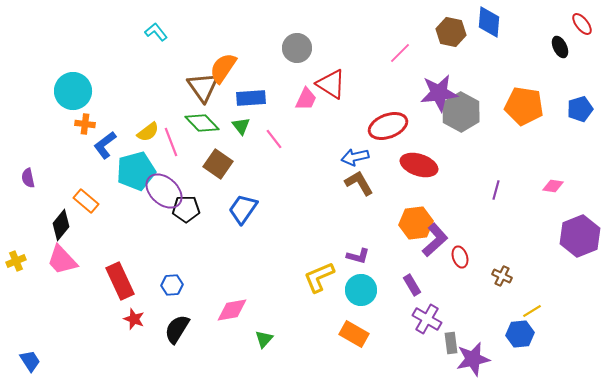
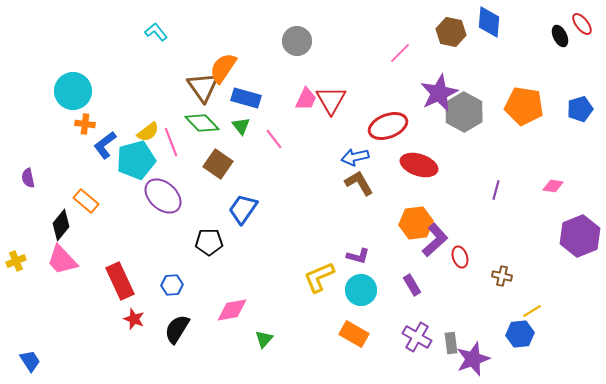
black ellipse at (560, 47): moved 11 px up
gray circle at (297, 48): moved 7 px up
red triangle at (331, 84): moved 16 px down; rotated 28 degrees clockwise
purple star at (439, 93): rotated 18 degrees counterclockwise
blue rectangle at (251, 98): moved 5 px left; rotated 20 degrees clockwise
gray hexagon at (461, 112): moved 3 px right
cyan pentagon at (136, 171): moved 11 px up
purple ellipse at (164, 191): moved 1 px left, 5 px down
black pentagon at (186, 209): moved 23 px right, 33 px down
brown cross at (502, 276): rotated 12 degrees counterclockwise
purple cross at (427, 319): moved 10 px left, 18 px down
purple star at (473, 359): rotated 8 degrees counterclockwise
